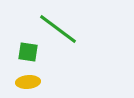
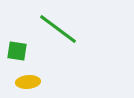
green square: moved 11 px left, 1 px up
